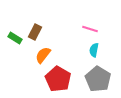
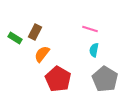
orange semicircle: moved 1 px left, 1 px up
gray pentagon: moved 7 px right
